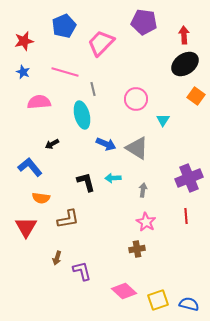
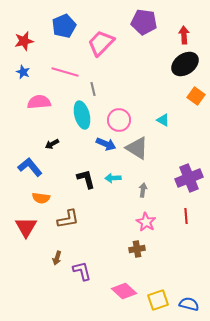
pink circle: moved 17 px left, 21 px down
cyan triangle: rotated 32 degrees counterclockwise
black L-shape: moved 3 px up
